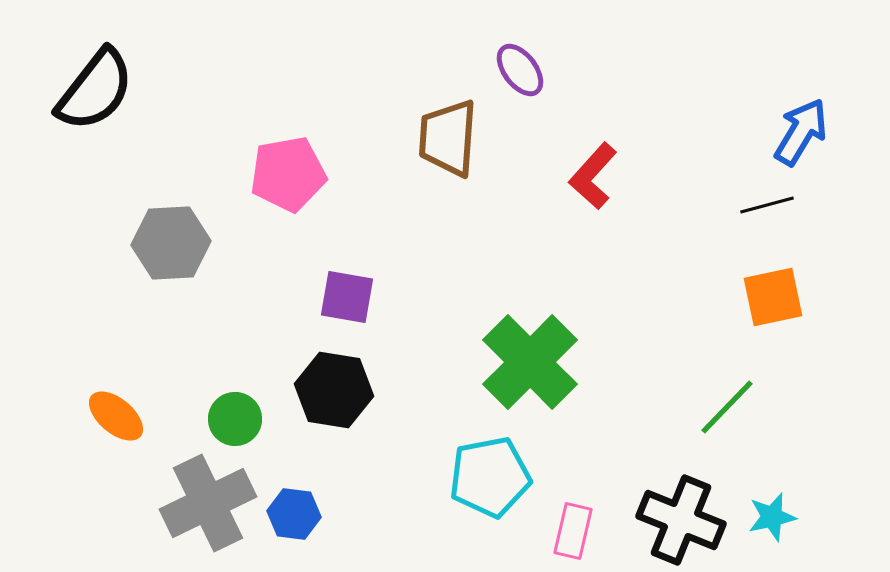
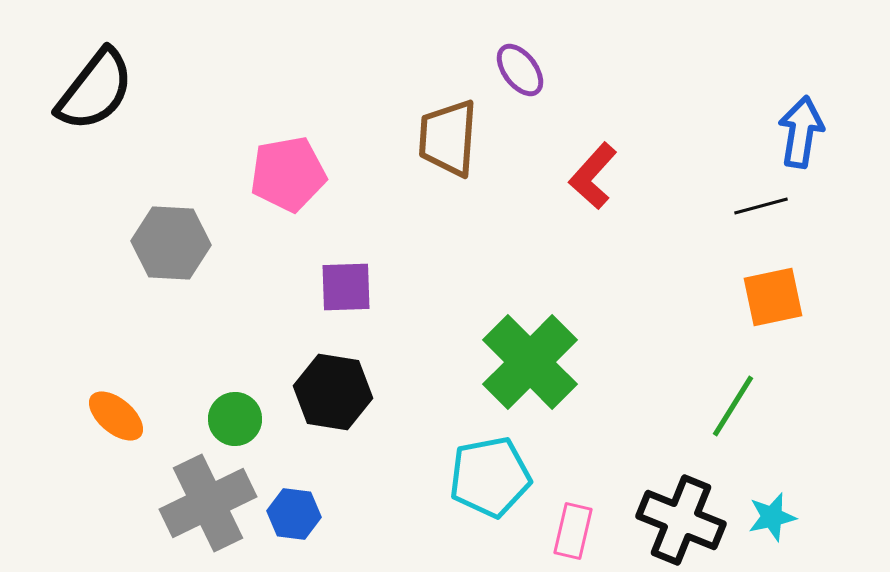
blue arrow: rotated 22 degrees counterclockwise
black line: moved 6 px left, 1 px down
gray hexagon: rotated 6 degrees clockwise
purple square: moved 1 px left, 10 px up; rotated 12 degrees counterclockwise
black hexagon: moved 1 px left, 2 px down
green line: moved 6 px right, 1 px up; rotated 12 degrees counterclockwise
